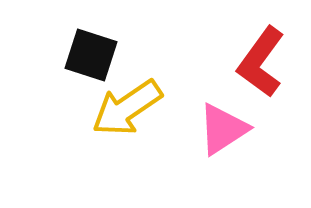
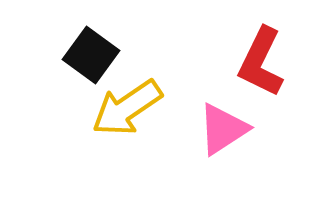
black square: rotated 18 degrees clockwise
red L-shape: rotated 10 degrees counterclockwise
